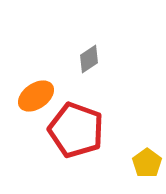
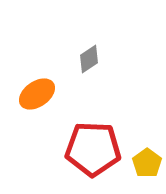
orange ellipse: moved 1 px right, 2 px up
red pentagon: moved 17 px right, 19 px down; rotated 18 degrees counterclockwise
